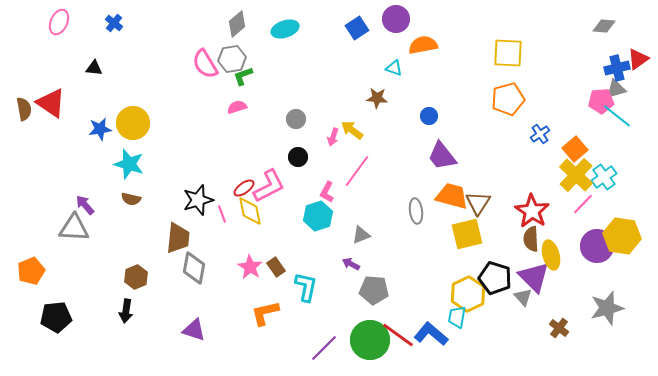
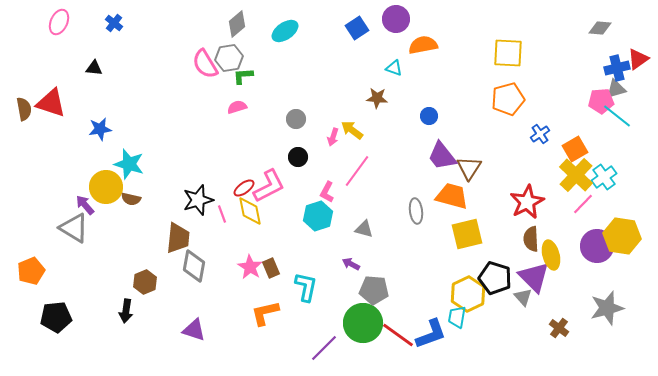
gray diamond at (604, 26): moved 4 px left, 2 px down
cyan ellipse at (285, 29): moved 2 px down; rotated 16 degrees counterclockwise
gray hexagon at (232, 59): moved 3 px left, 1 px up
green L-shape at (243, 76): rotated 15 degrees clockwise
red triangle at (51, 103): rotated 16 degrees counterclockwise
yellow circle at (133, 123): moved 27 px left, 64 px down
orange square at (575, 149): rotated 10 degrees clockwise
brown triangle at (478, 203): moved 9 px left, 35 px up
red star at (532, 211): moved 5 px left, 9 px up; rotated 12 degrees clockwise
gray triangle at (74, 228): rotated 28 degrees clockwise
gray triangle at (361, 235): moved 3 px right, 6 px up; rotated 36 degrees clockwise
brown rectangle at (276, 267): moved 5 px left, 1 px down; rotated 12 degrees clockwise
gray diamond at (194, 268): moved 2 px up
brown hexagon at (136, 277): moved 9 px right, 5 px down
blue L-shape at (431, 334): rotated 120 degrees clockwise
green circle at (370, 340): moved 7 px left, 17 px up
